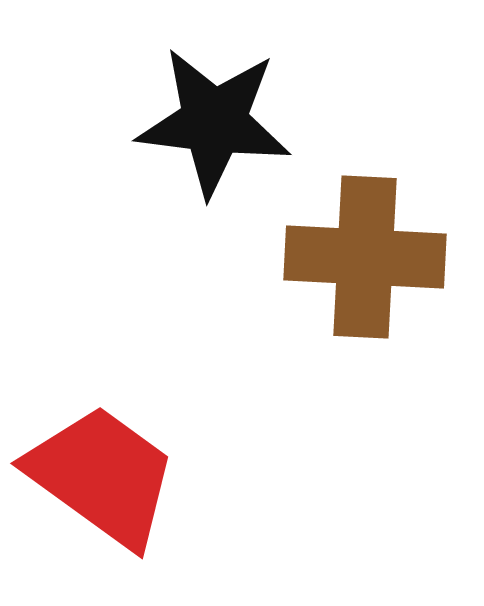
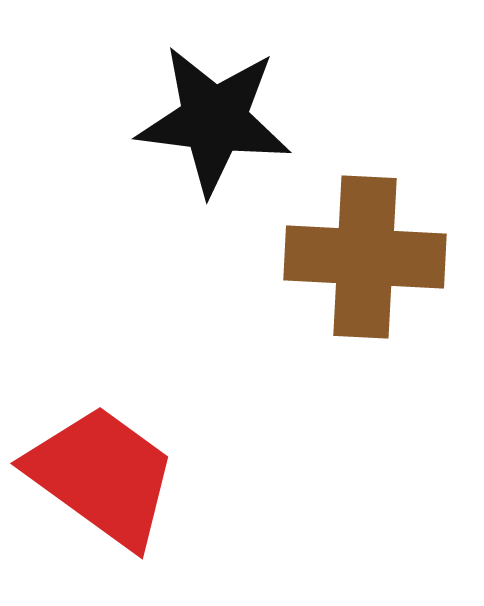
black star: moved 2 px up
